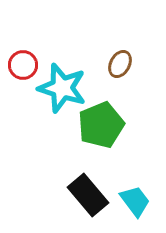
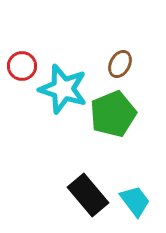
red circle: moved 1 px left, 1 px down
cyan star: moved 1 px right, 1 px down
green pentagon: moved 12 px right, 11 px up
